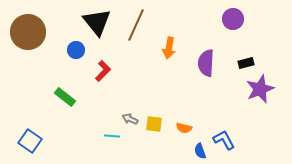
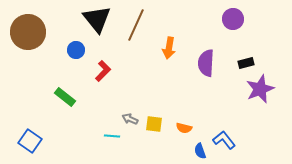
black triangle: moved 3 px up
blue L-shape: rotated 10 degrees counterclockwise
